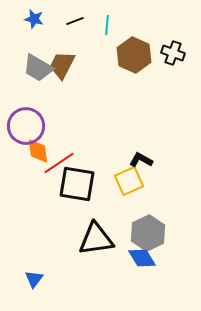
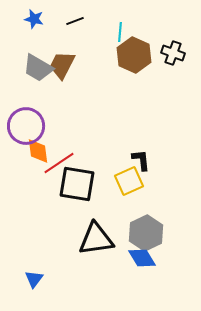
cyan line: moved 13 px right, 7 px down
black L-shape: rotated 55 degrees clockwise
gray hexagon: moved 2 px left
